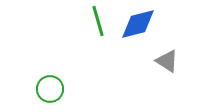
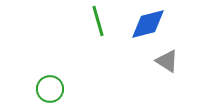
blue diamond: moved 10 px right
